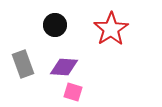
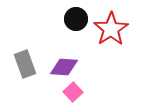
black circle: moved 21 px right, 6 px up
gray rectangle: moved 2 px right
pink square: rotated 30 degrees clockwise
